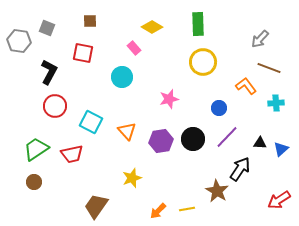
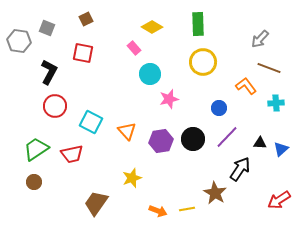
brown square: moved 4 px left, 2 px up; rotated 24 degrees counterclockwise
cyan circle: moved 28 px right, 3 px up
brown star: moved 2 px left, 2 px down
brown trapezoid: moved 3 px up
orange arrow: rotated 114 degrees counterclockwise
